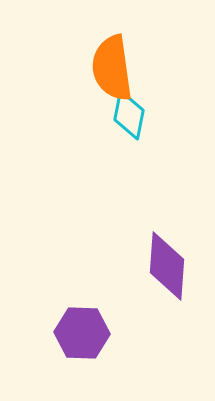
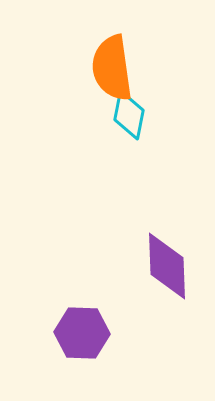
purple diamond: rotated 6 degrees counterclockwise
